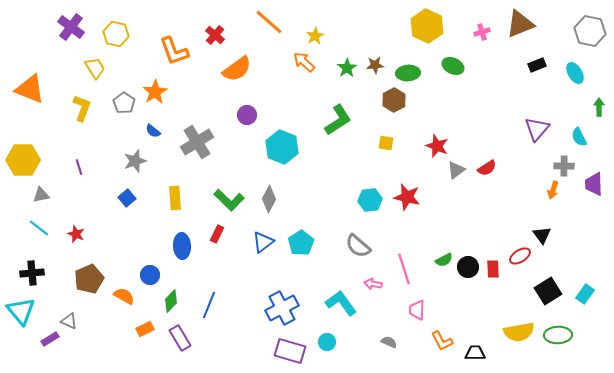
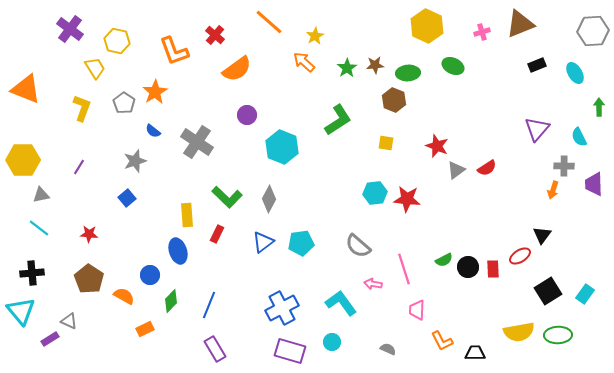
purple cross at (71, 27): moved 1 px left, 2 px down
gray hexagon at (590, 31): moved 3 px right; rotated 16 degrees counterclockwise
yellow hexagon at (116, 34): moved 1 px right, 7 px down
orange triangle at (30, 89): moved 4 px left
brown hexagon at (394, 100): rotated 10 degrees counterclockwise
gray cross at (197, 142): rotated 24 degrees counterclockwise
purple line at (79, 167): rotated 49 degrees clockwise
red star at (407, 197): moved 2 px down; rotated 8 degrees counterclockwise
yellow rectangle at (175, 198): moved 12 px right, 17 px down
green L-shape at (229, 200): moved 2 px left, 3 px up
cyan hexagon at (370, 200): moved 5 px right, 7 px up
red star at (76, 234): moved 13 px right; rotated 18 degrees counterclockwise
black triangle at (542, 235): rotated 12 degrees clockwise
cyan pentagon at (301, 243): rotated 25 degrees clockwise
blue ellipse at (182, 246): moved 4 px left, 5 px down; rotated 15 degrees counterclockwise
brown pentagon at (89, 279): rotated 16 degrees counterclockwise
purple rectangle at (180, 338): moved 35 px right, 11 px down
cyan circle at (327, 342): moved 5 px right
gray semicircle at (389, 342): moved 1 px left, 7 px down
